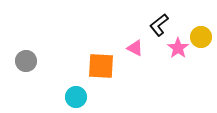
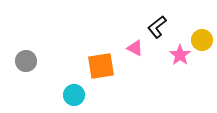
black L-shape: moved 2 px left, 2 px down
yellow circle: moved 1 px right, 3 px down
pink star: moved 2 px right, 7 px down
orange square: rotated 12 degrees counterclockwise
cyan circle: moved 2 px left, 2 px up
